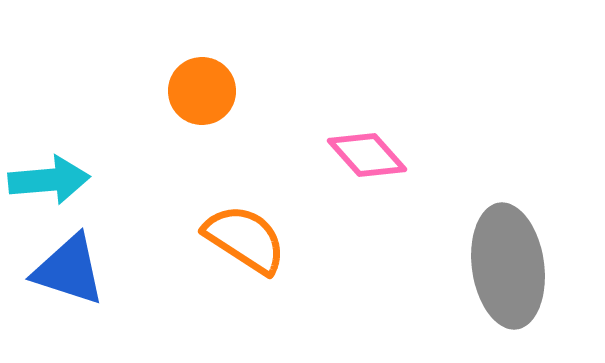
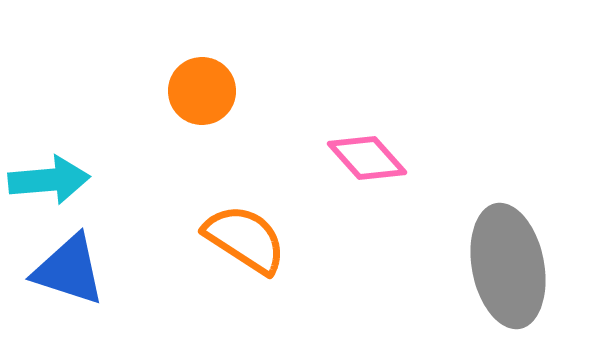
pink diamond: moved 3 px down
gray ellipse: rotated 3 degrees counterclockwise
